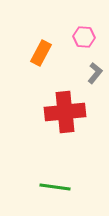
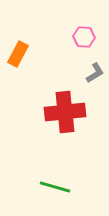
orange rectangle: moved 23 px left, 1 px down
gray L-shape: rotated 20 degrees clockwise
green line: rotated 8 degrees clockwise
